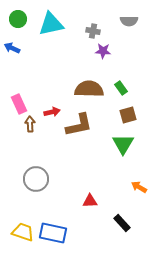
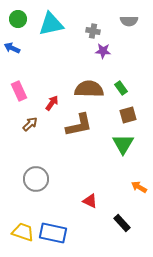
pink rectangle: moved 13 px up
red arrow: moved 9 px up; rotated 42 degrees counterclockwise
brown arrow: rotated 49 degrees clockwise
red triangle: rotated 28 degrees clockwise
